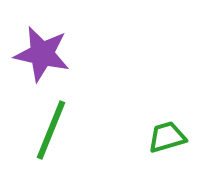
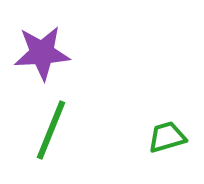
purple star: moved 1 px up; rotated 16 degrees counterclockwise
